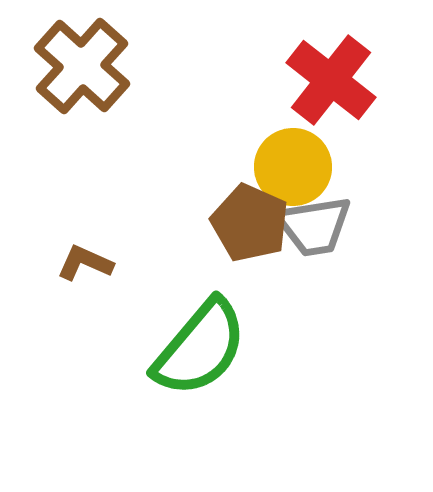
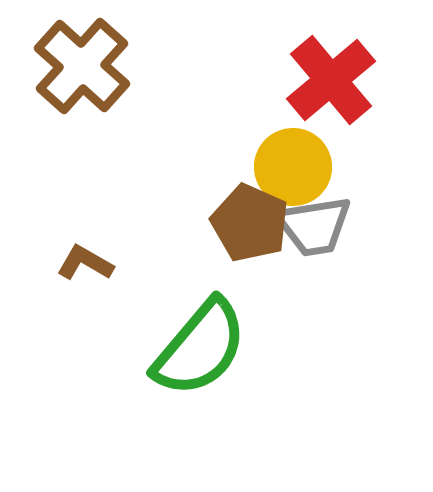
red cross: rotated 12 degrees clockwise
brown L-shape: rotated 6 degrees clockwise
